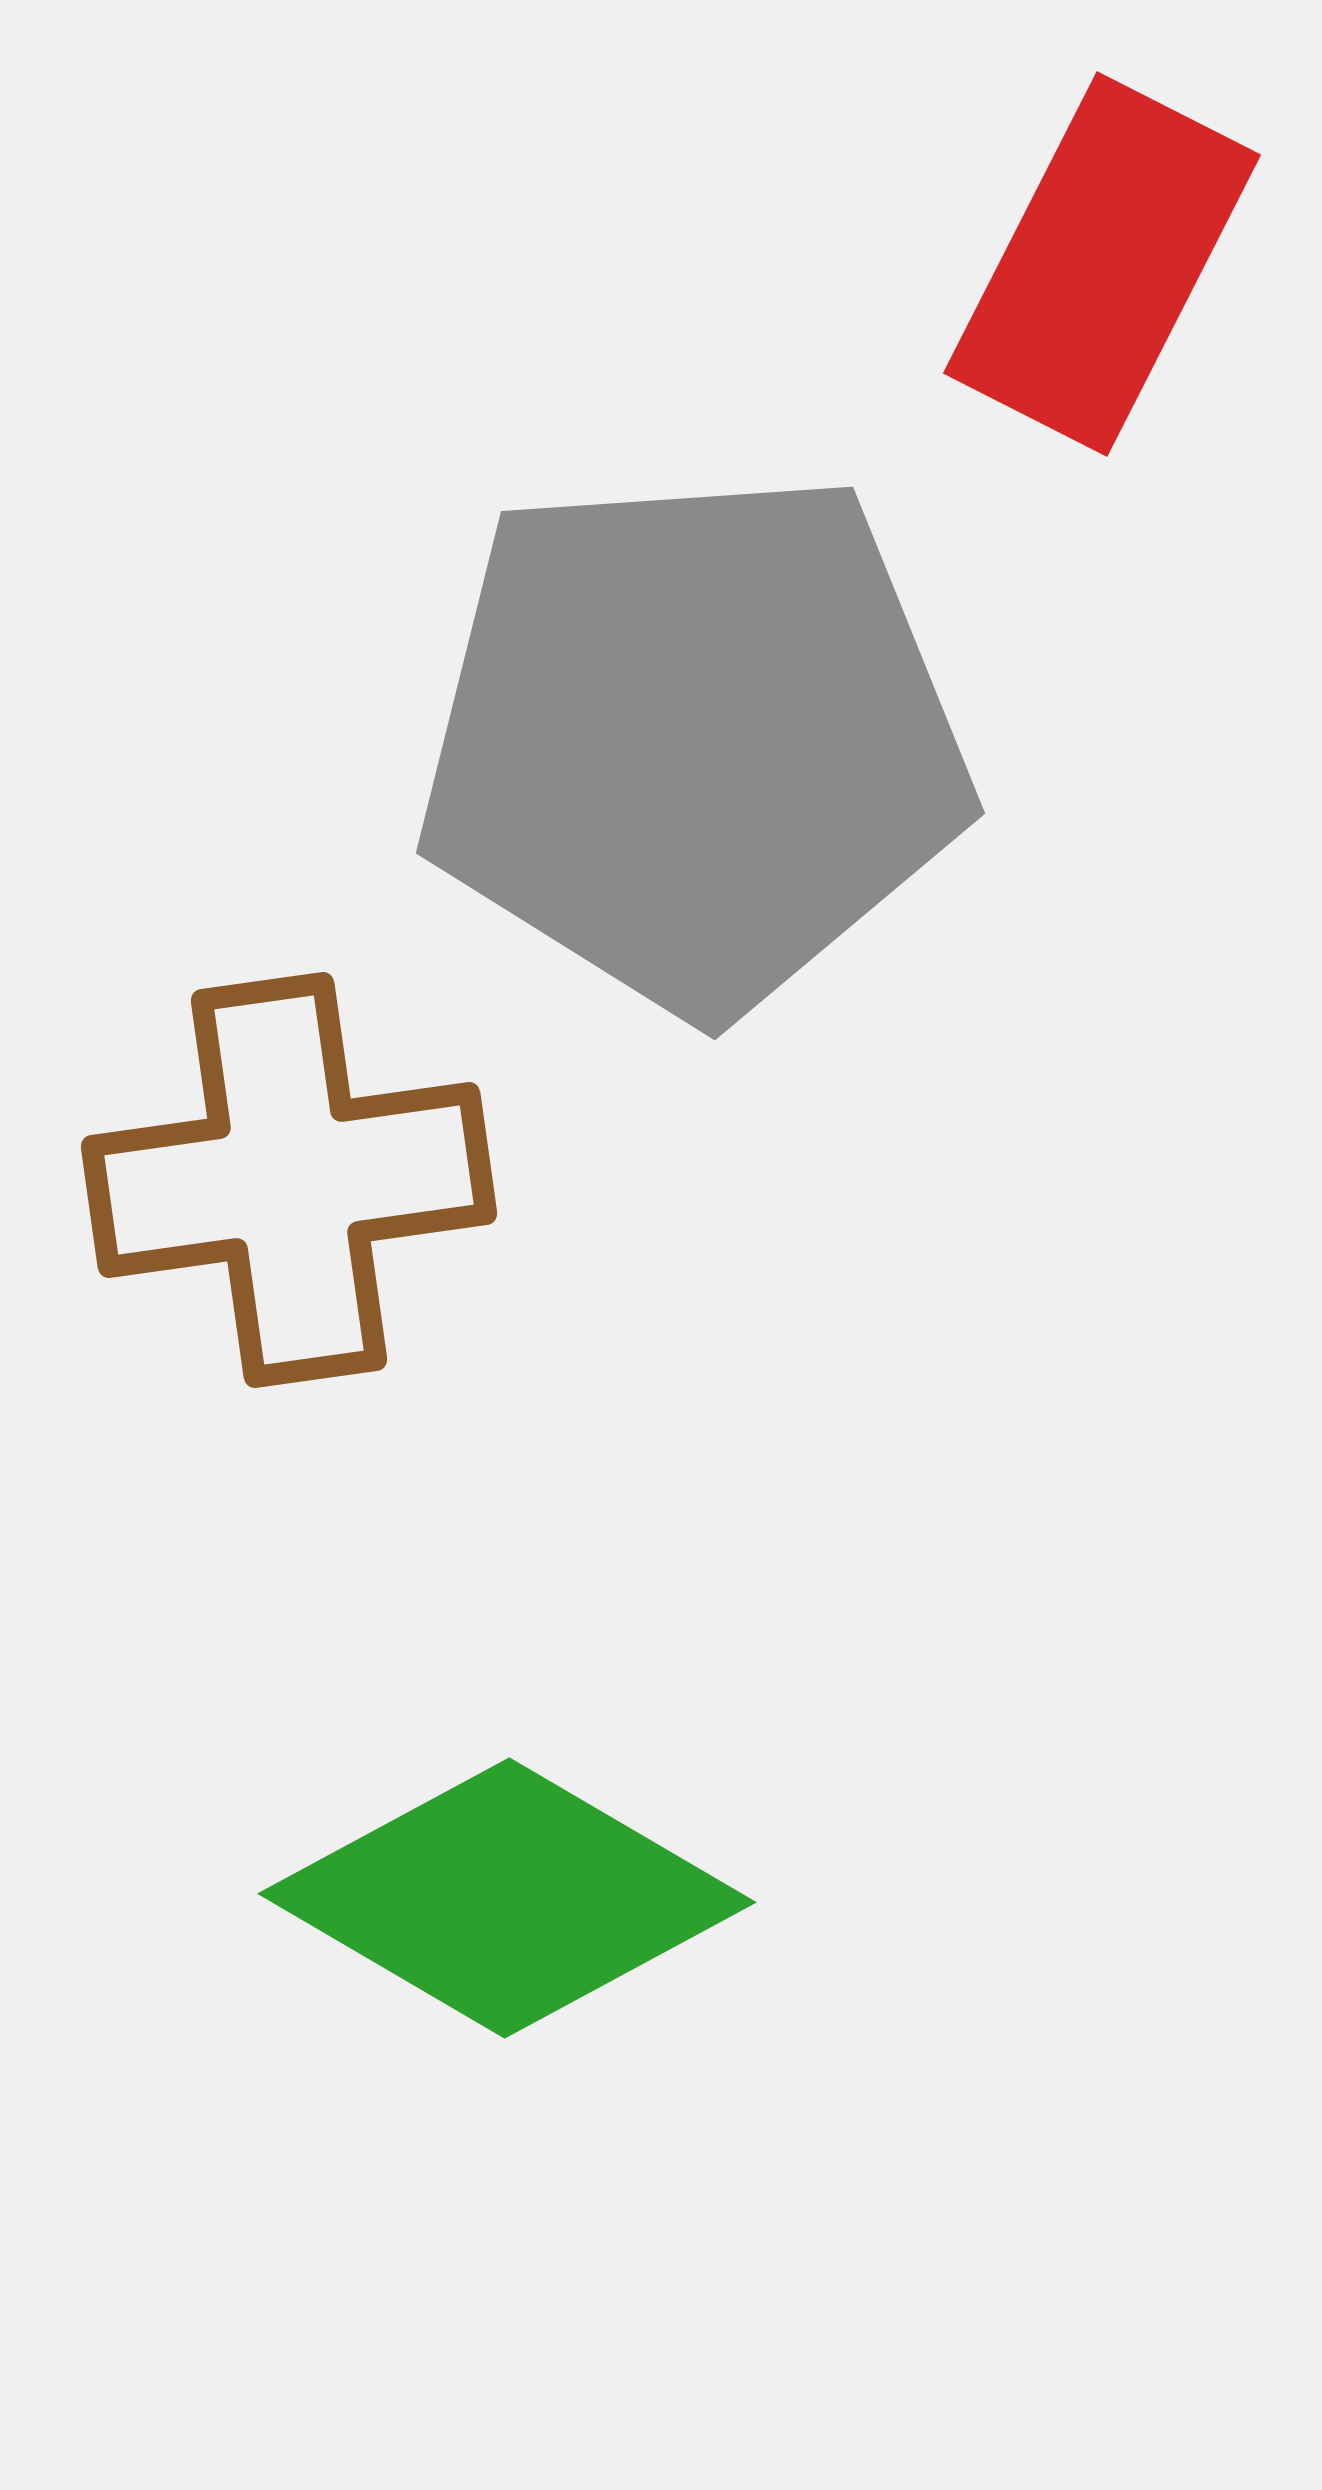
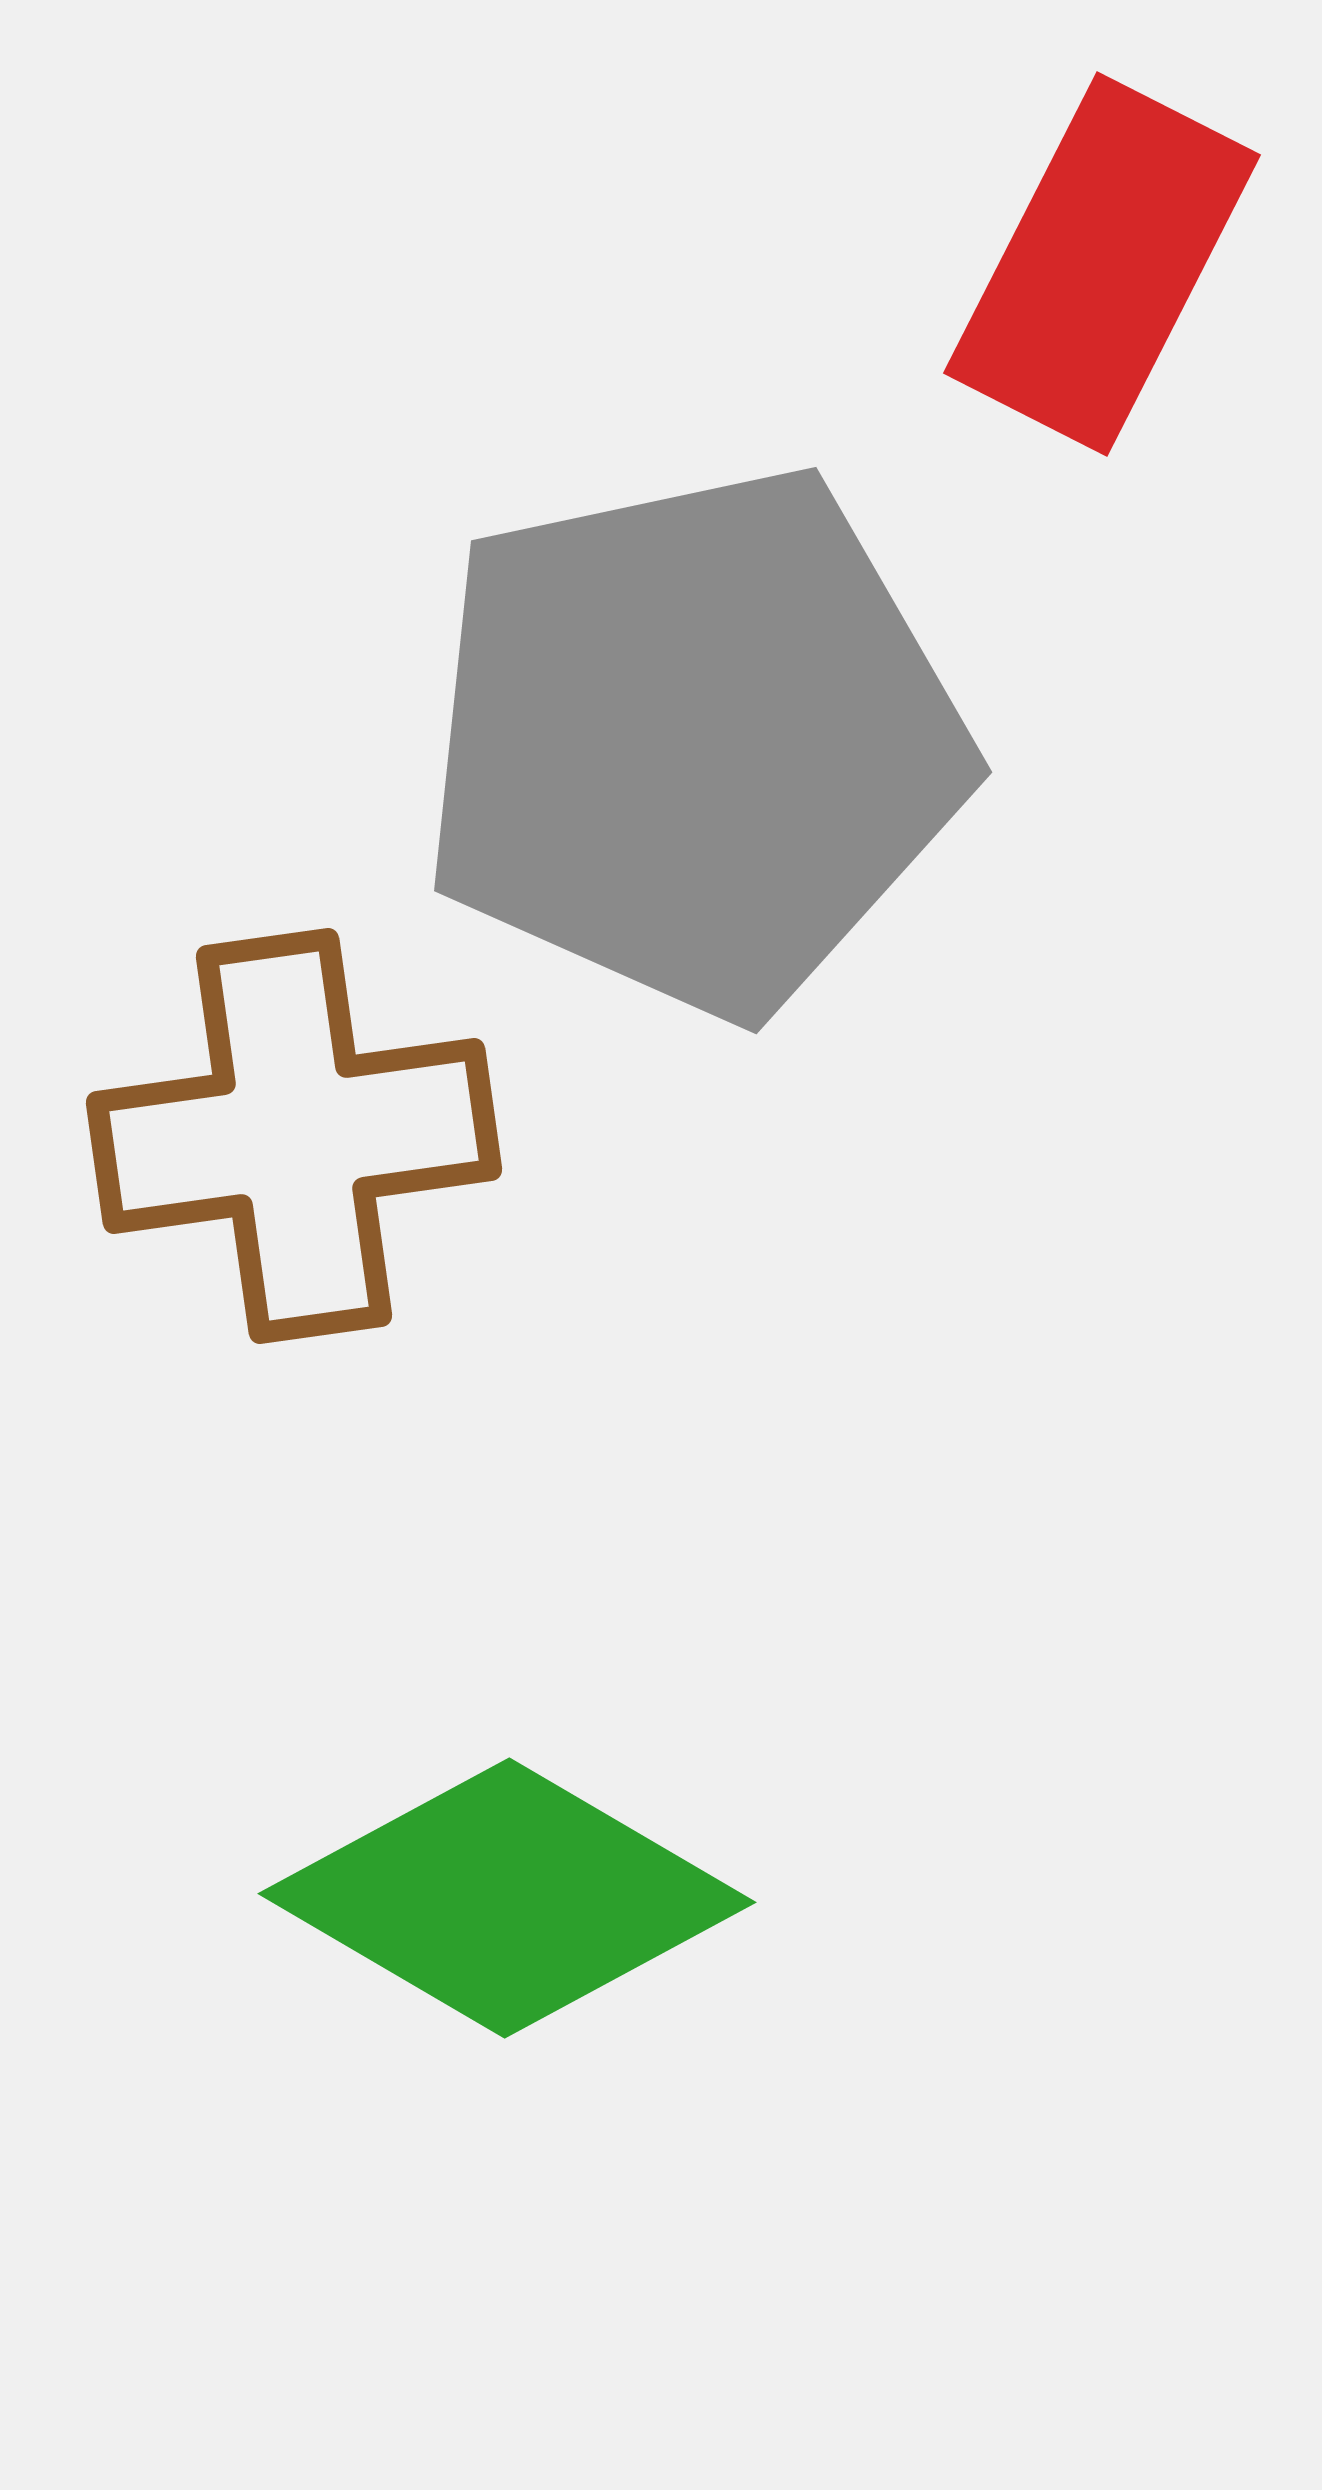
gray pentagon: rotated 8 degrees counterclockwise
brown cross: moved 5 px right, 44 px up
